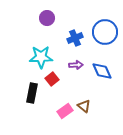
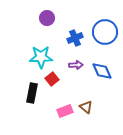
brown triangle: moved 2 px right, 1 px down
pink rectangle: rotated 14 degrees clockwise
